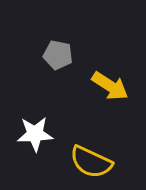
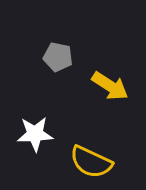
gray pentagon: moved 2 px down
